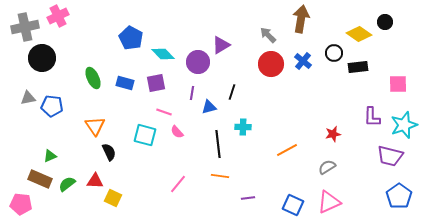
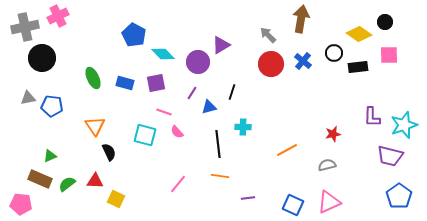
blue pentagon at (131, 38): moved 3 px right, 3 px up
pink square at (398, 84): moved 9 px left, 29 px up
purple line at (192, 93): rotated 24 degrees clockwise
gray semicircle at (327, 167): moved 2 px up; rotated 18 degrees clockwise
yellow square at (113, 198): moved 3 px right, 1 px down
